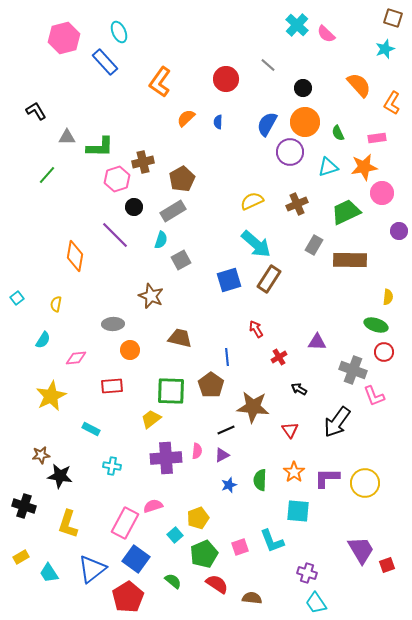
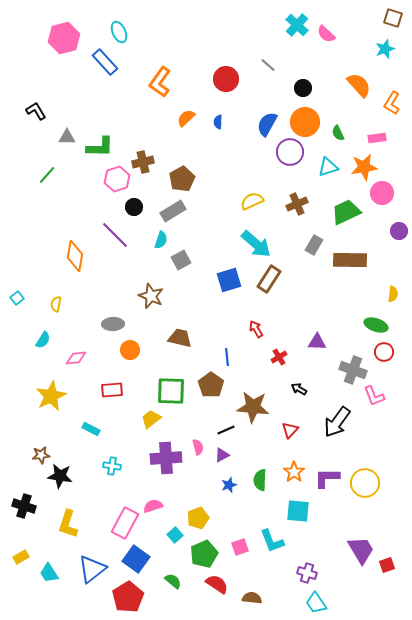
yellow semicircle at (388, 297): moved 5 px right, 3 px up
red rectangle at (112, 386): moved 4 px down
red triangle at (290, 430): rotated 18 degrees clockwise
pink semicircle at (197, 451): moved 1 px right, 4 px up; rotated 21 degrees counterclockwise
